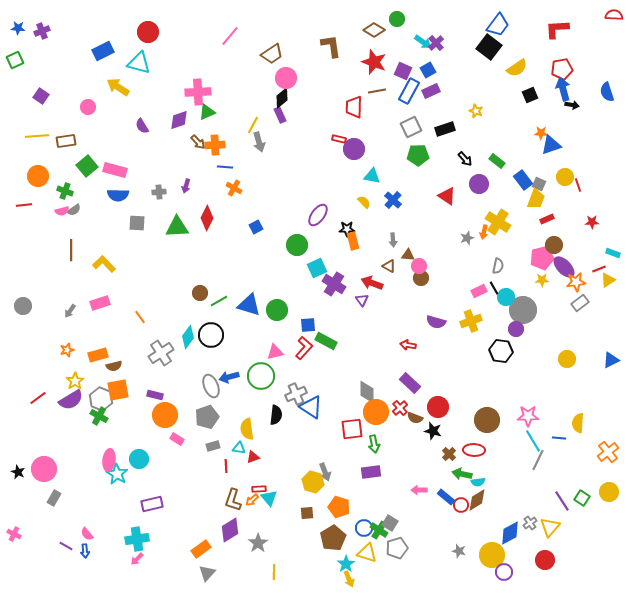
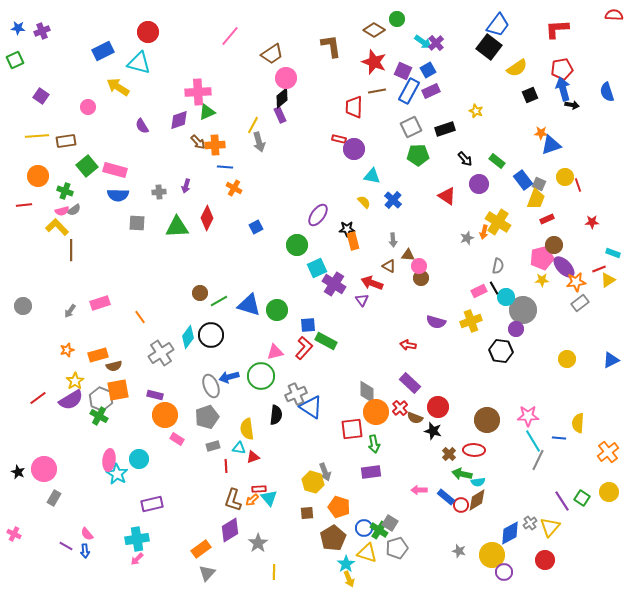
yellow L-shape at (104, 264): moved 47 px left, 37 px up
